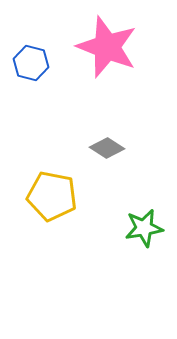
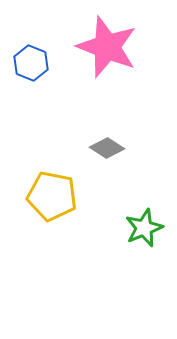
blue hexagon: rotated 8 degrees clockwise
green star: rotated 12 degrees counterclockwise
